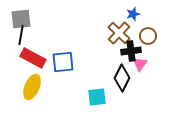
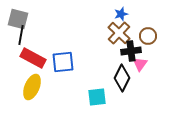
blue star: moved 12 px left
gray square: moved 3 px left; rotated 20 degrees clockwise
